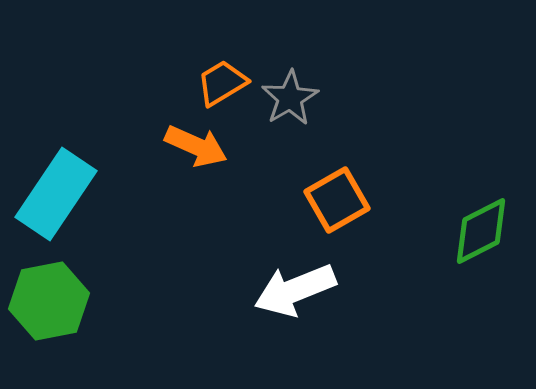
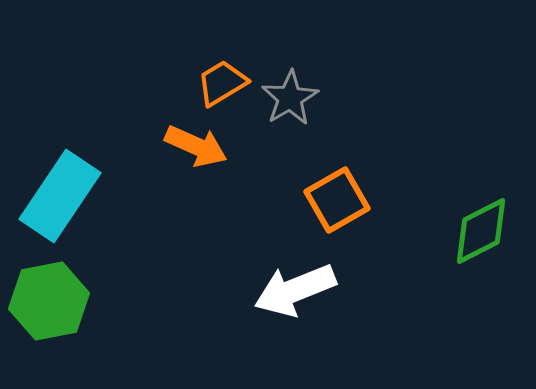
cyan rectangle: moved 4 px right, 2 px down
